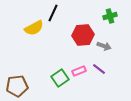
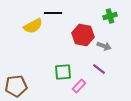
black line: rotated 66 degrees clockwise
yellow semicircle: moved 1 px left, 2 px up
red hexagon: rotated 15 degrees clockwise
pink rectangle: moved 15 px down; rotated 24 degrees counterclockwise
green square: moved 3 px right, 6 px up; rotated 30 degrees clockwise
brown pentagon: moved 1 px left
